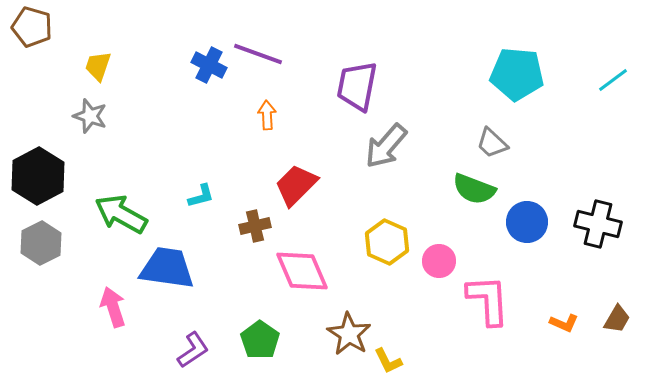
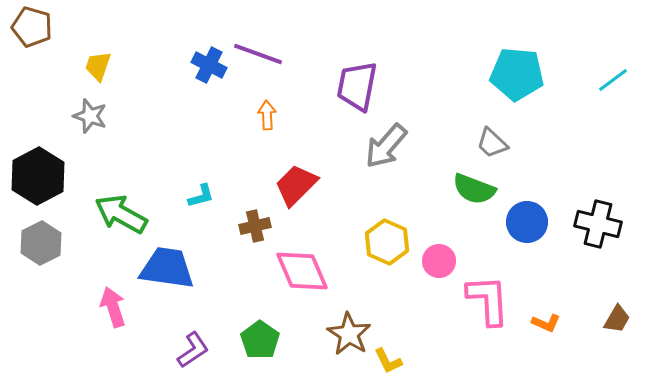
orange L-shape: moved 18 px left
